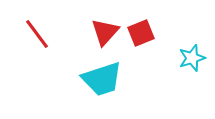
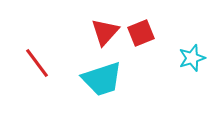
red line: moved 29 px down
